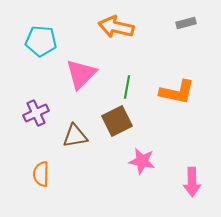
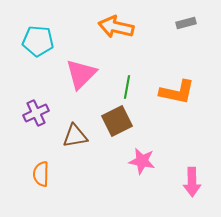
cyan pentagon: moved 3 px left
